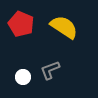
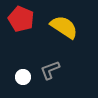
red pentagon: moved 5 px up
